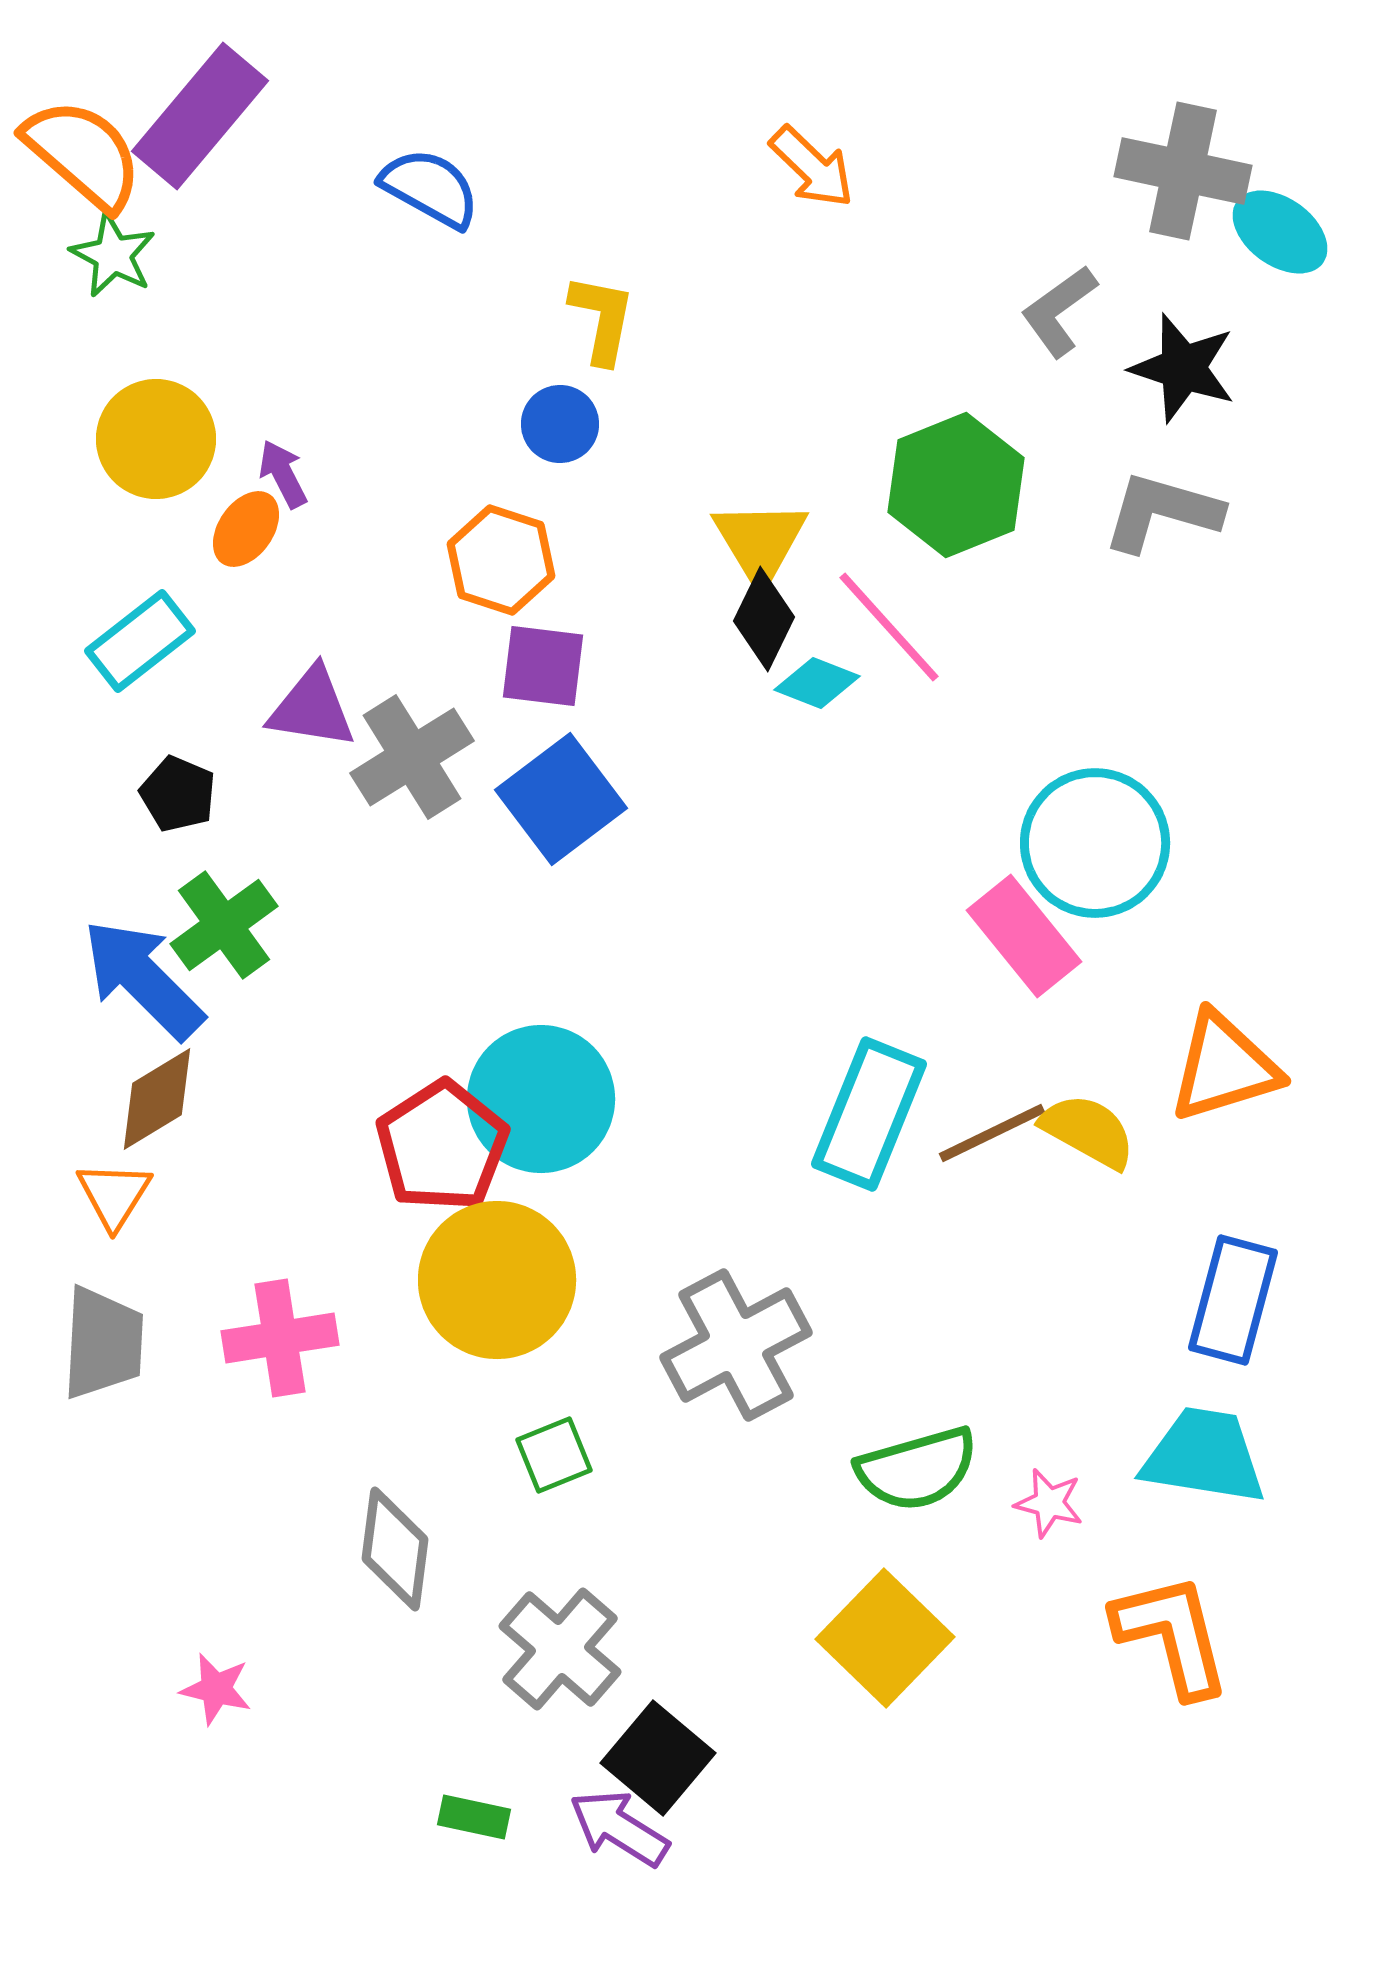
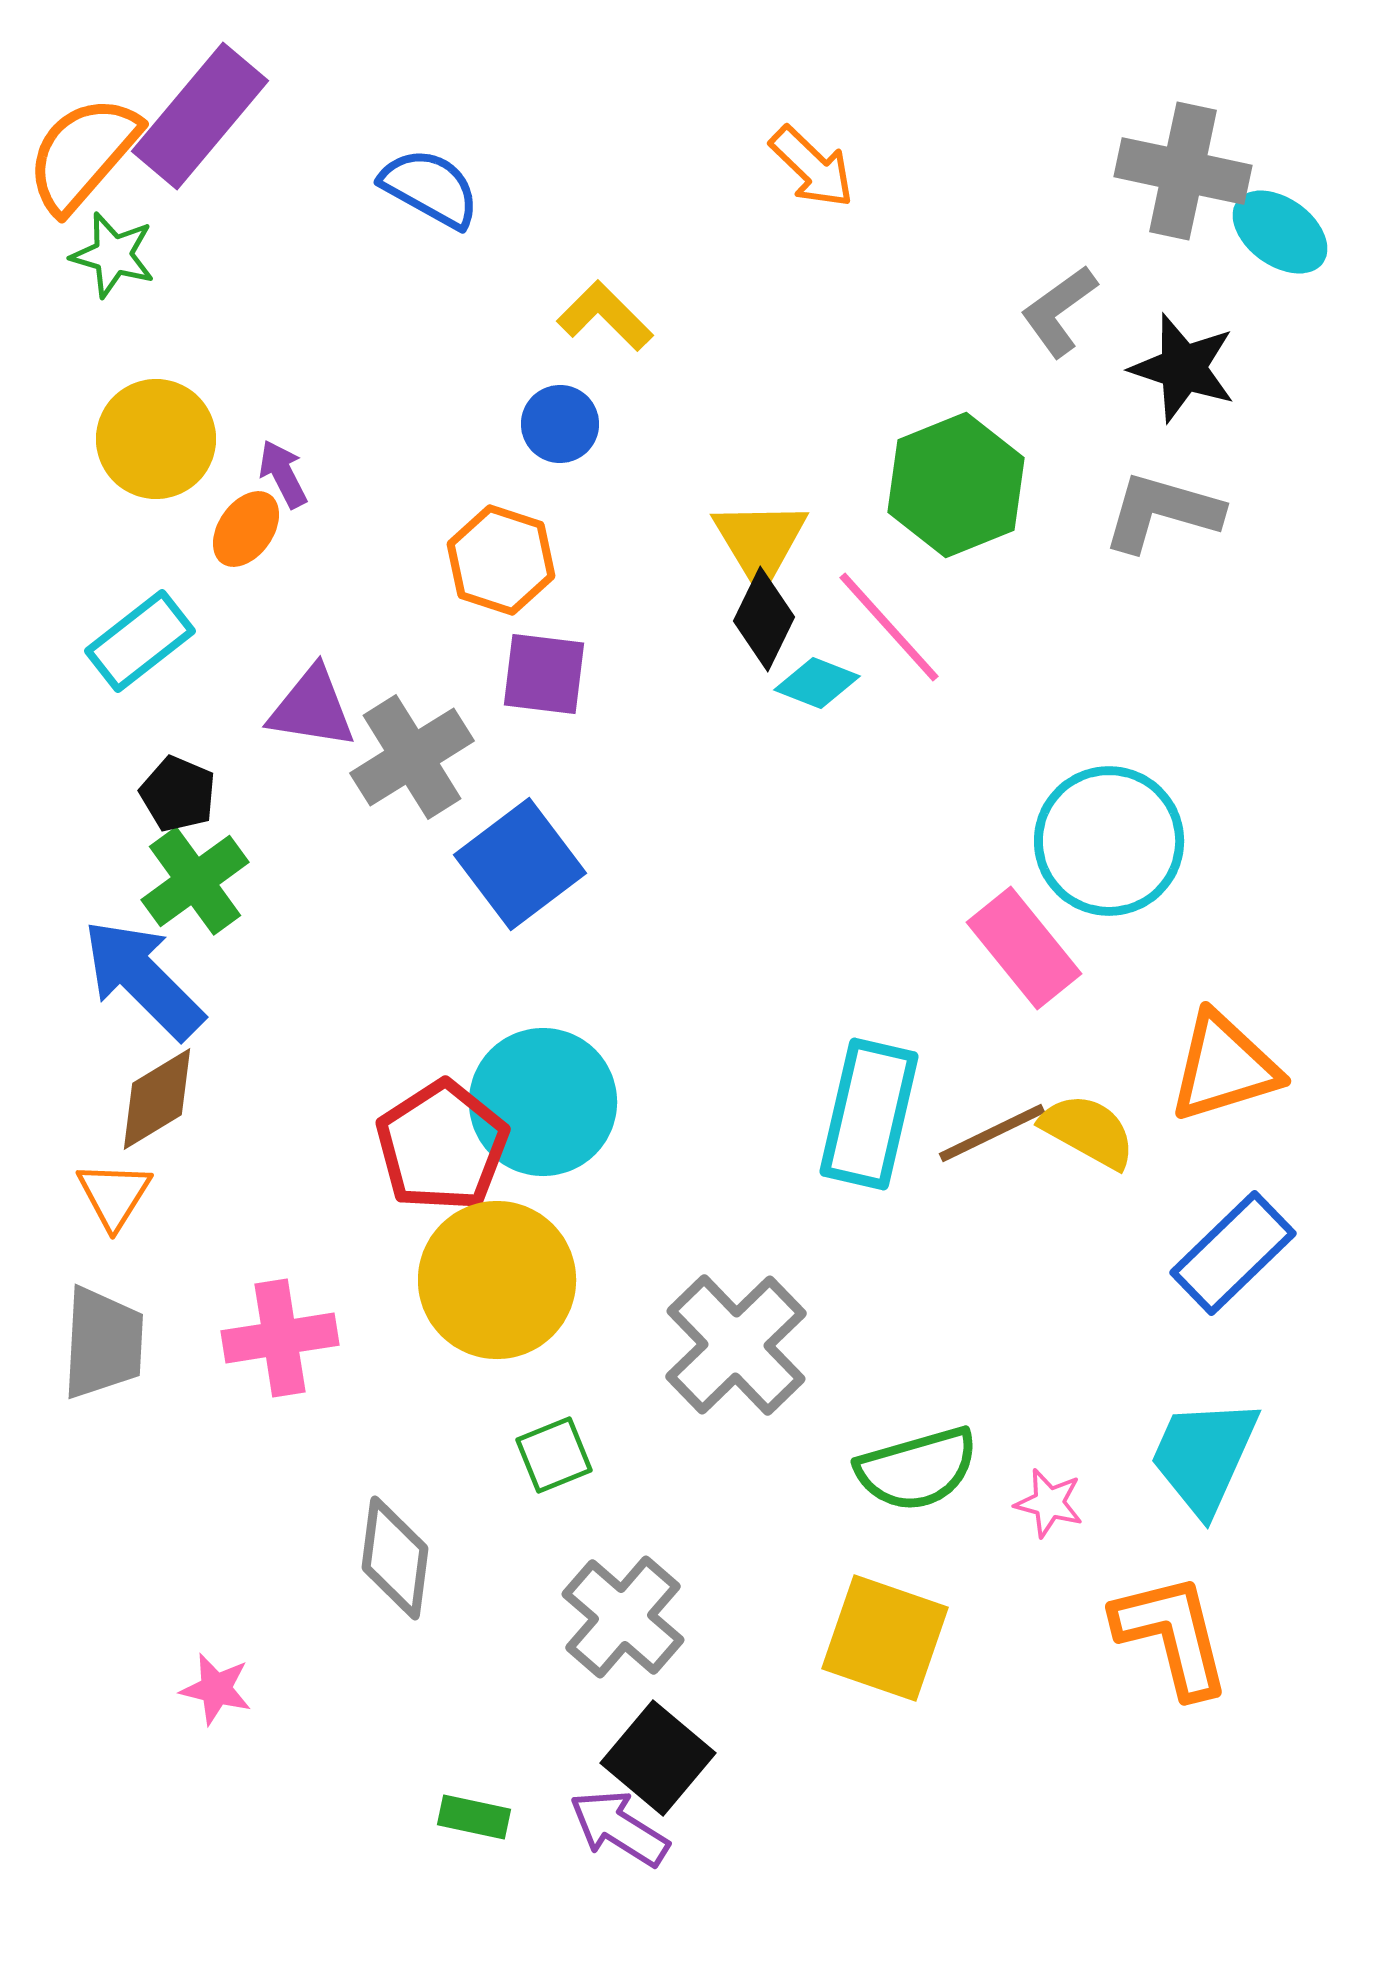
orange semicircle at (83, 154): rotated 90 degrees counterclockwise
green star at (113, 255): rotated 12 degrees counterclockwise
yellow L-shape at (602, 319): moved 3 px right, 3 px up; rotated 56 degrees counterclockwise
purple square at (543, 666): moved 1 px right, 8 px down
blue square at (561, 799): moved 41 px left, 65 px down
cyan circle at (1095, 843): moved 14 px right, 2 px up
green cross at (224, 925): moved 29 px left, 44 px up
pink rectangle at (1024, 936): moved 12 px down
cyan circle at (541, 1099): moved 2 px right, 3 px down
cyan rectangle at (869, 1114): rotated 9 degrees counterclockwise
blue rectangle at (1233, 1300): moved 47 px up; rotated 31 degrees clockwise
gray cross at (736, 1345): rotated 16 degrees counterclockwise
cyan trapezoid at (1204, 1456): rotated 75 degrees counterclockwise
gray diamond at (395, 1549): moved 9 px down
yellow square at (885, 1638): rotated 25 degrees counterclockwise
gray cross at (560, 1649): moved 63 px right, 32 px up
